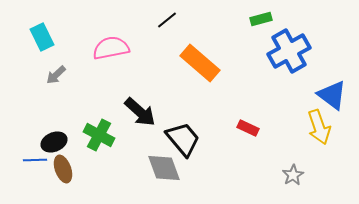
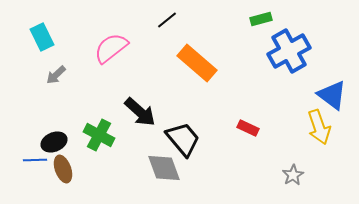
pink semicircle: rotated 27 degrees counterclockwise
orange rectangle: moved 3 px left
